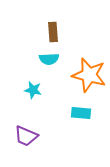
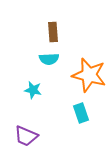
cyan rectangle: rotated 66 degrees clockwise
